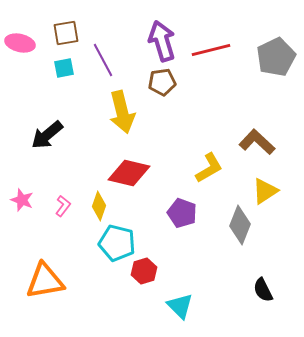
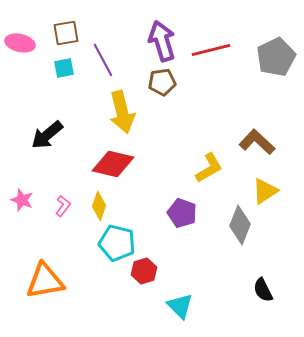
red diamond: moved 16 px left, 9 px up
